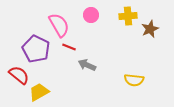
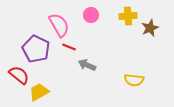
brown star: moved 1 px up
